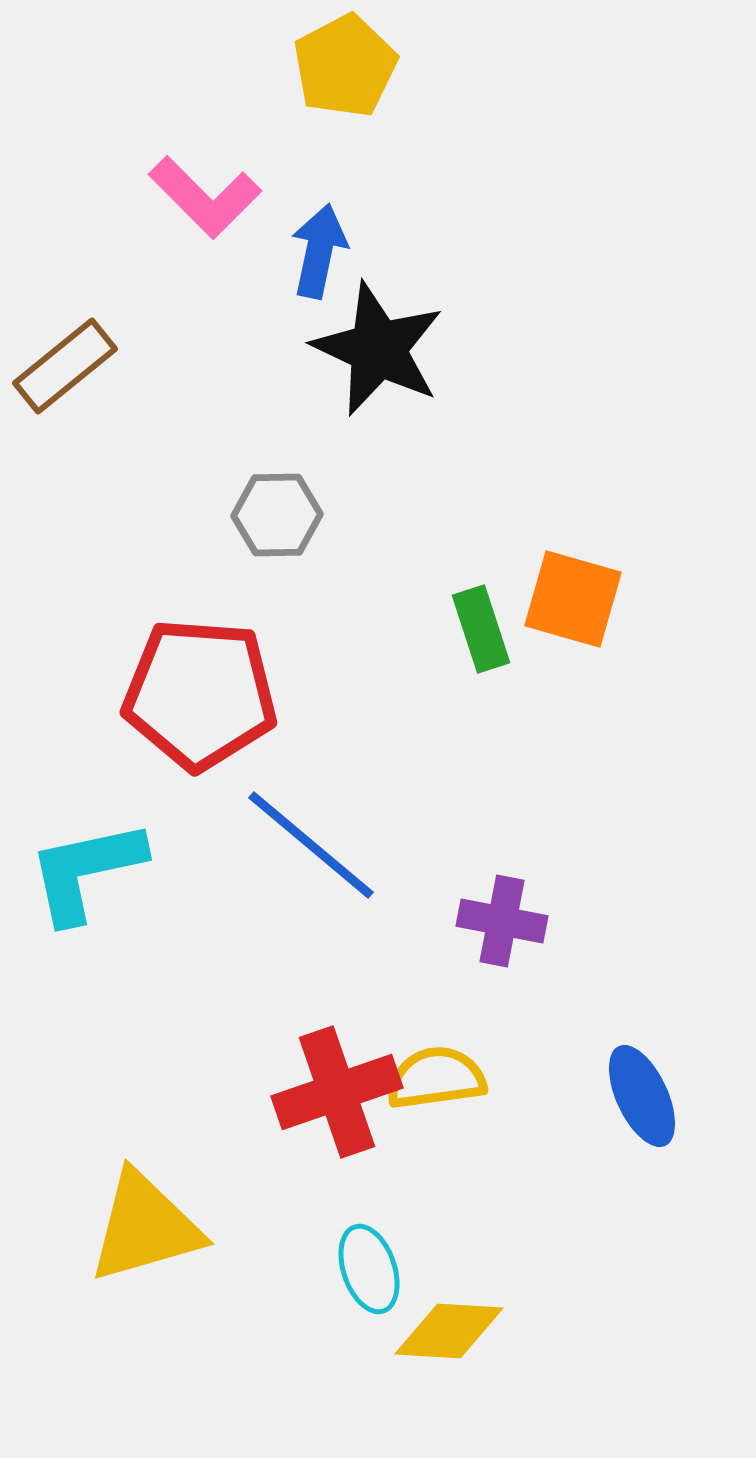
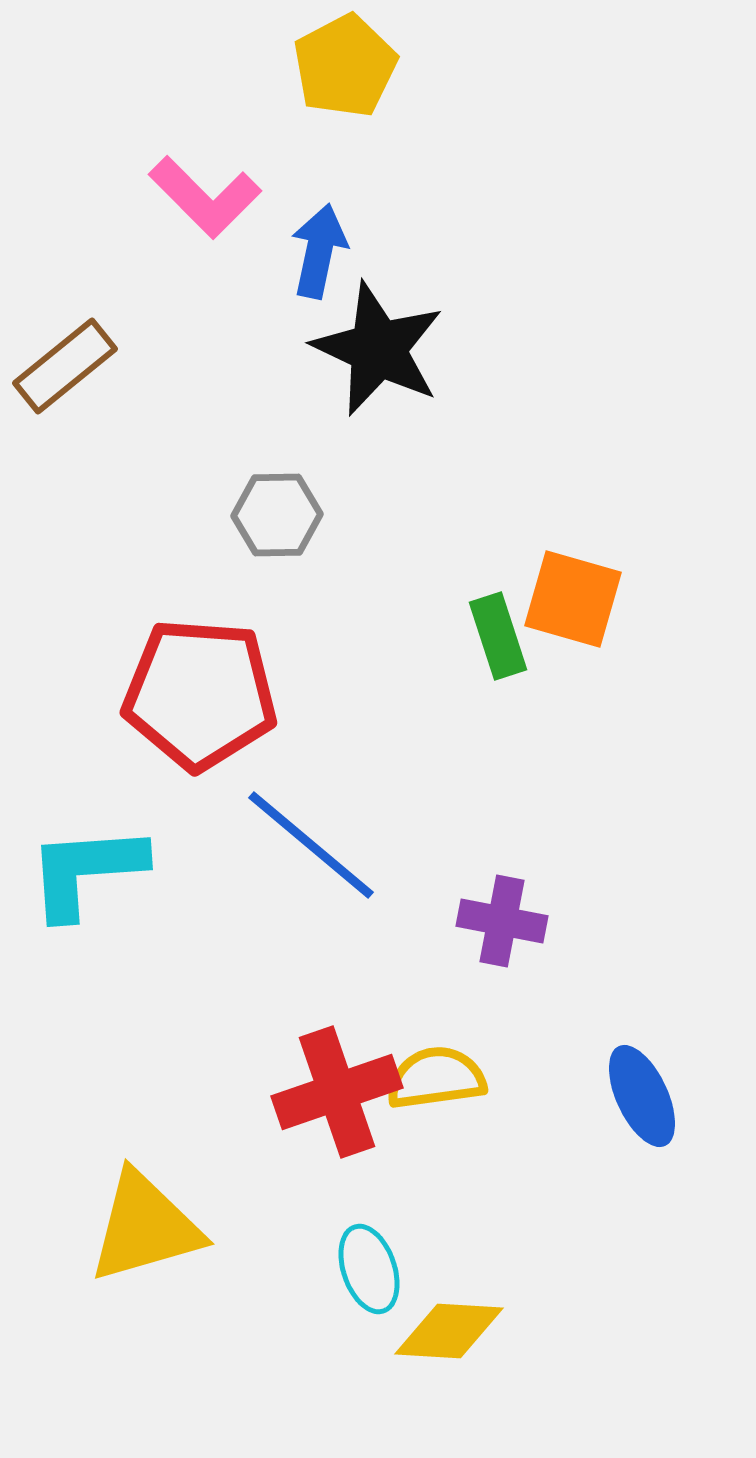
green rectangle: moved 17 px right, 7 px down
cyan L-shape: rotated 8 degrees clockwise
